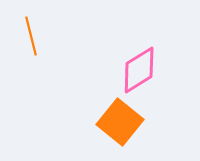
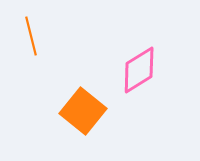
orange square: moved 37 px left, 11 px up
